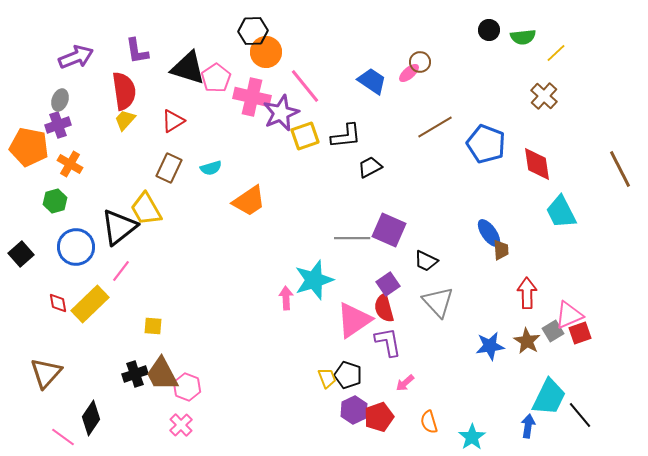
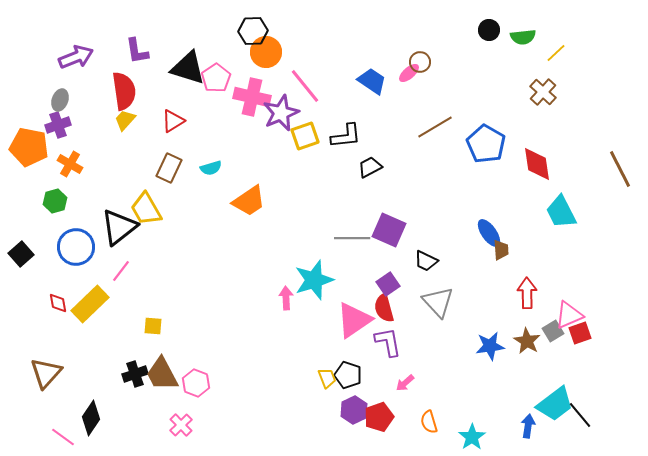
brown cross at (544, 96): moved 1 px left, 4 px up
blue pentagon at (486, 144): rotated 9 degrees clockwise
pink hexagon at (187, 387): moved 9 px right, 4 px up
cyan trapezoid at (549, 397): moved 6 px right, 7 px down; rotated 27 degrees clockwise
